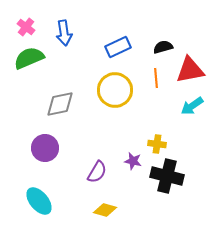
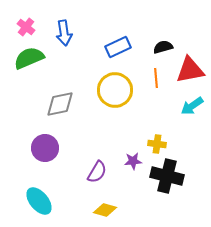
purple star: rotated 18 degrees counterclockwise
